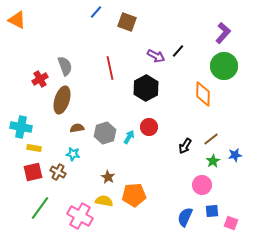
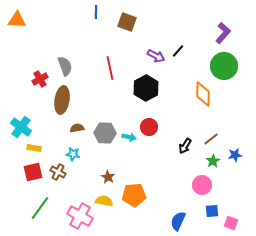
blue line: rotated 40 degrees counterclockwise
orange triangle: rotated 24 degrees counterclockwise
brown ellipse: rotated 8 degrees counterclockwise
cyan cross: rotated 25 degrees clockwise
gray hexagon: rotated 20 degrees clockwise
cyan arrow: rotated 72 degrees clockwise
blue semicircle: moved 7 px left, 4 px down
